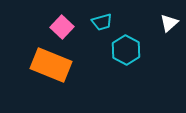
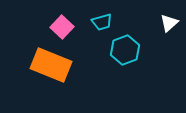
cyan hexagon: moved 1 px left; rotated 12 degrees clockwise
